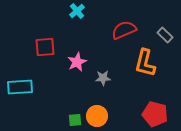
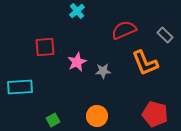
orange L-shape: rotated 36 degrees counterclockwise
gray star: moved 7 px up
green square: moved 22 px left; rotated 24 degrees counterclockwise
